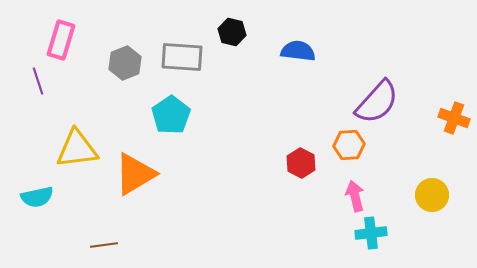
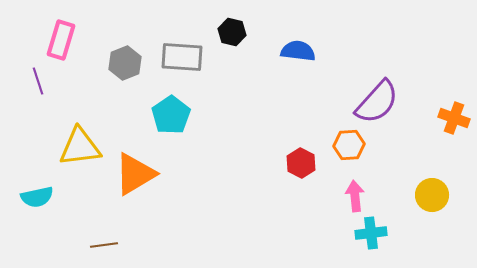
yellow triangle: moved 3 px right, 2 px up
pink arrow: rotated 8 degrees clockwise
